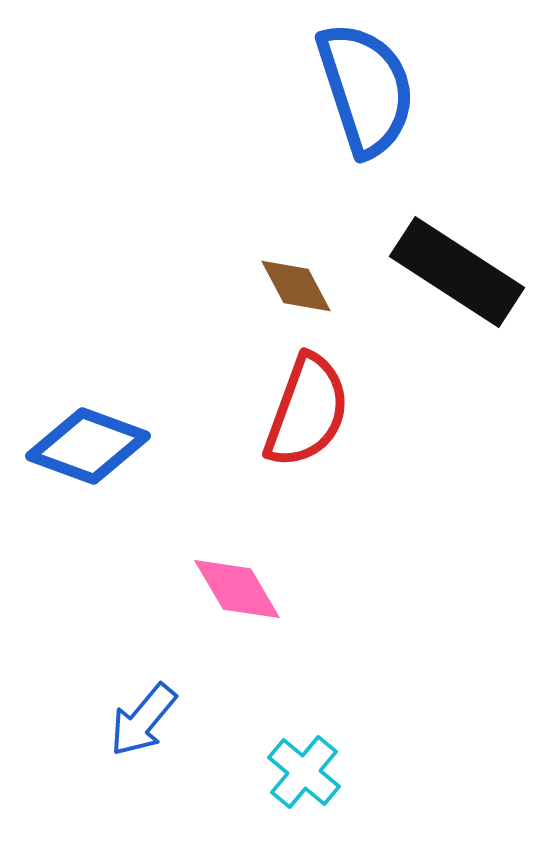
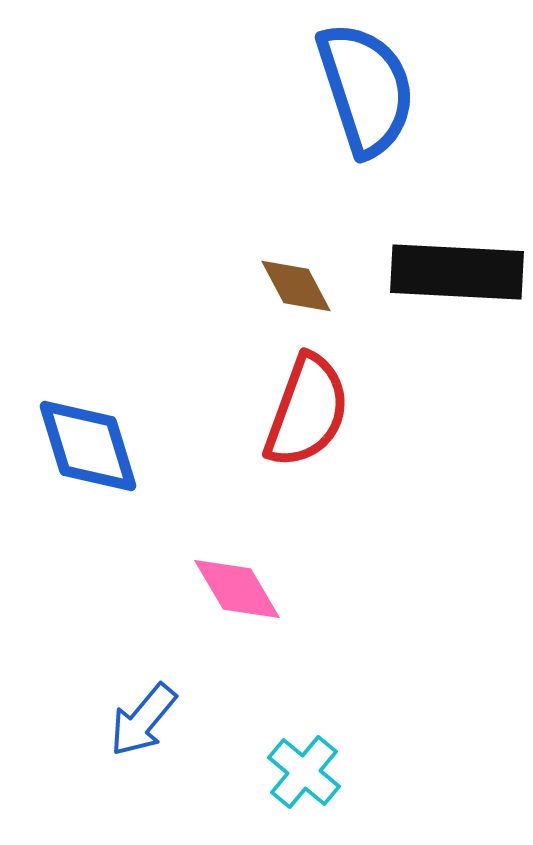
black rectangle: rotated 30 degrees counterclockwise
blue diamond: rotated 53 degrees clockwise
